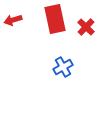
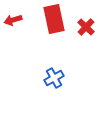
red rectangle: moved 1 px left
blue cross: moved 9 px left, 11 px down
